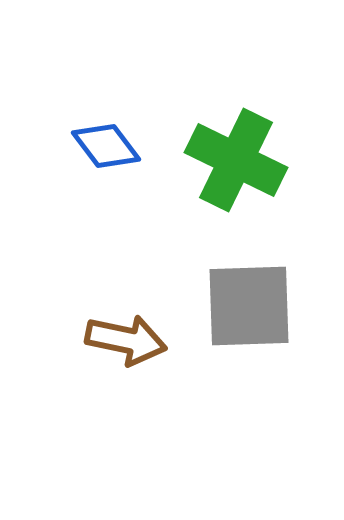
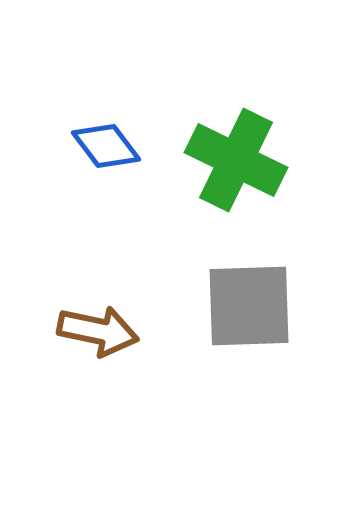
brown arrow: moved 28 px left, 9 px up
